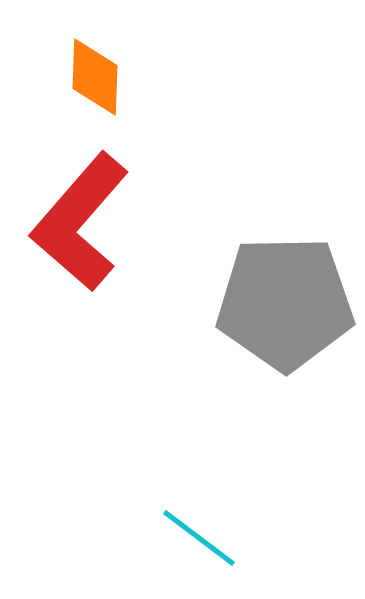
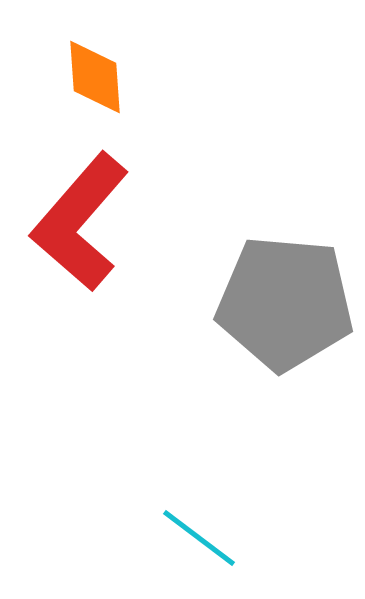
orange diamond: rotated 6 degrees counterclockwise
gray pentagon: rotated 6 degrees clockwise
